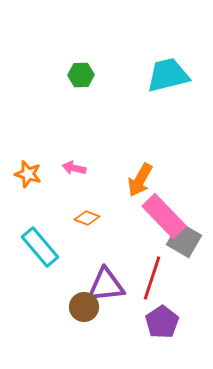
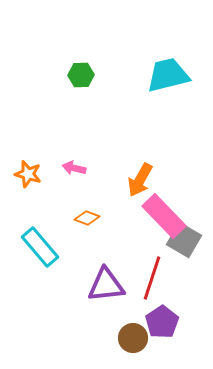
brown circle: moved 49 px right, 31 px down
